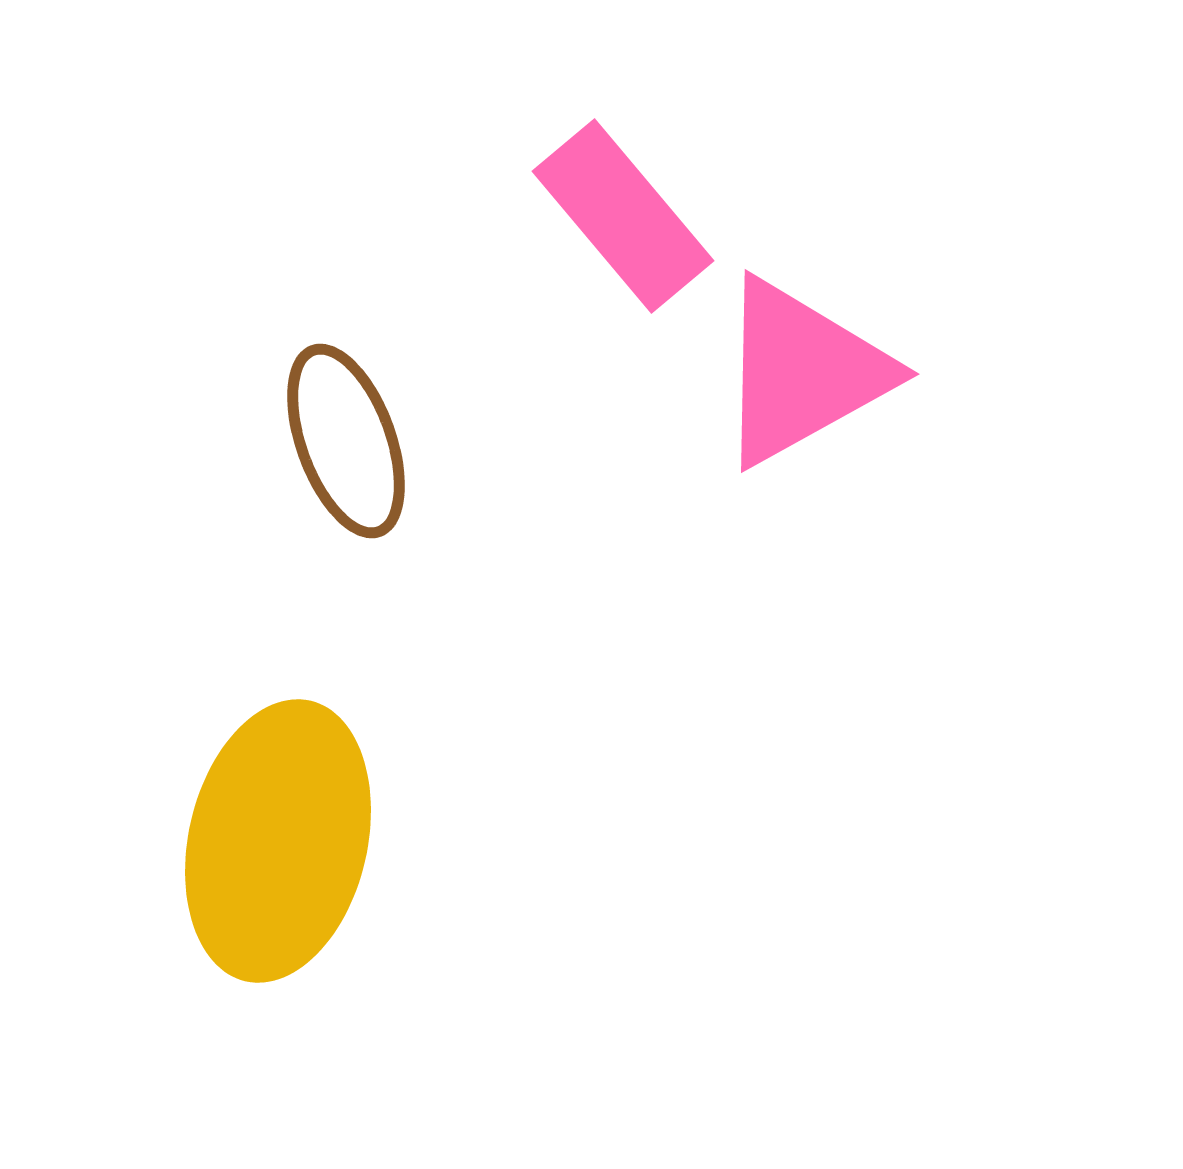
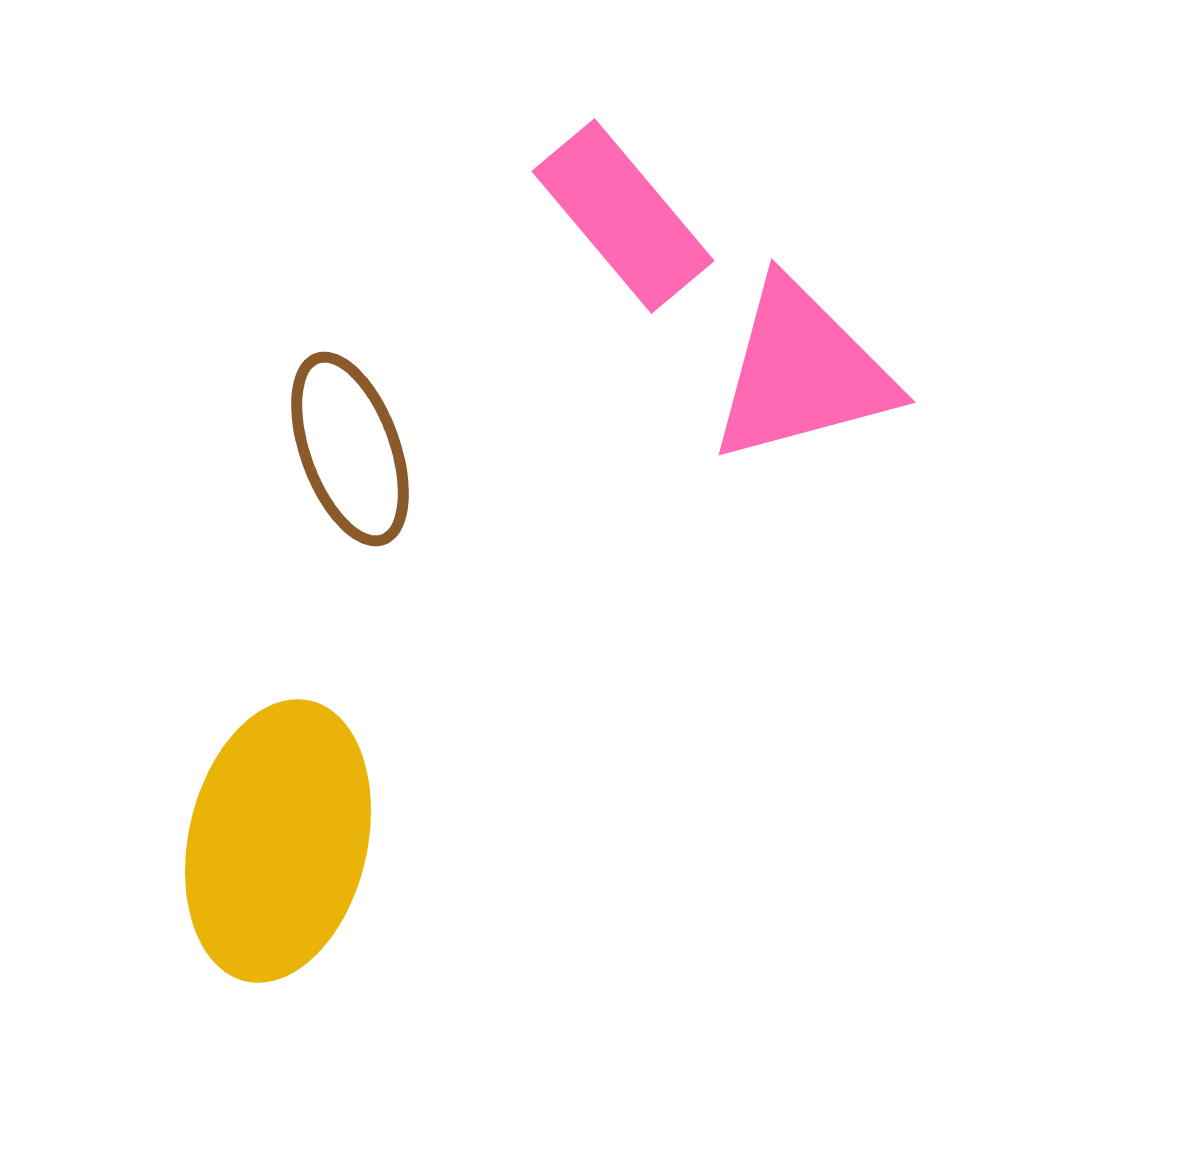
pink triangle: rotated 14 degrees clockwise
brown ellipse: moved 4 px right, 8 px down
